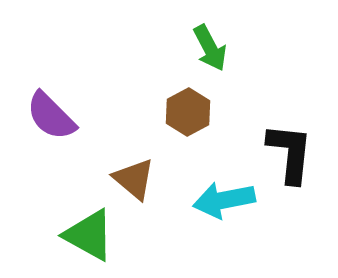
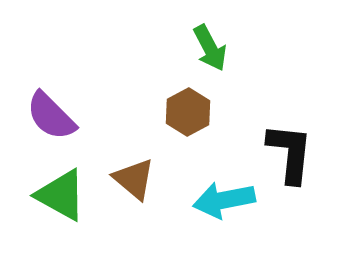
green triangle: moved 28 px left, 40 px up
